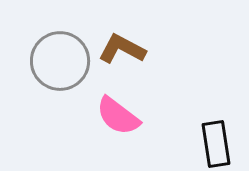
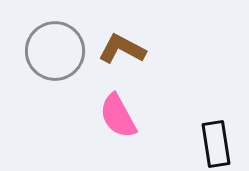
gray circle: moved 5 px left, 10 px up
pink semicircle: rotated 24 degrees clockwise
